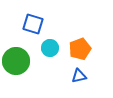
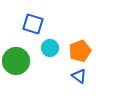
orange pentagon: moved 2 px down
blue triangle: rotated 49 degrees clockwise
